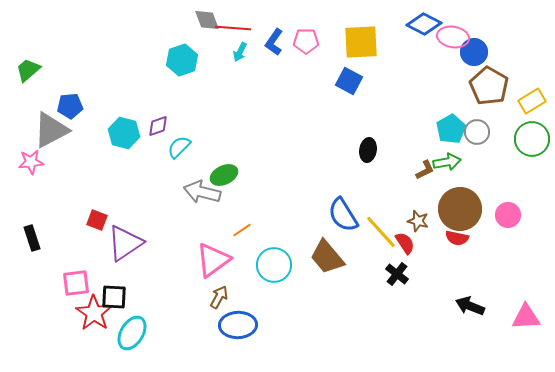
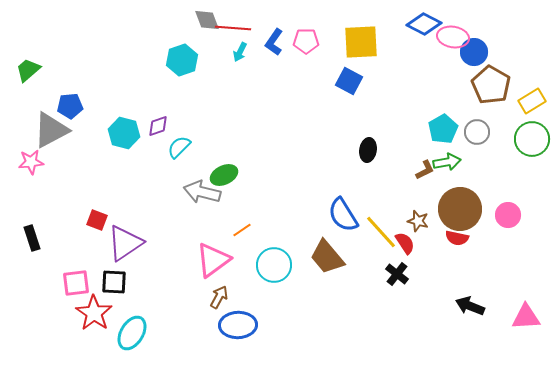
brown pentagon at (489, 86): moved 2 px right, 1 px up
cyan pentagon at (451, 129): moved 8 px left
black square at (114, 297): moved 15 px up
